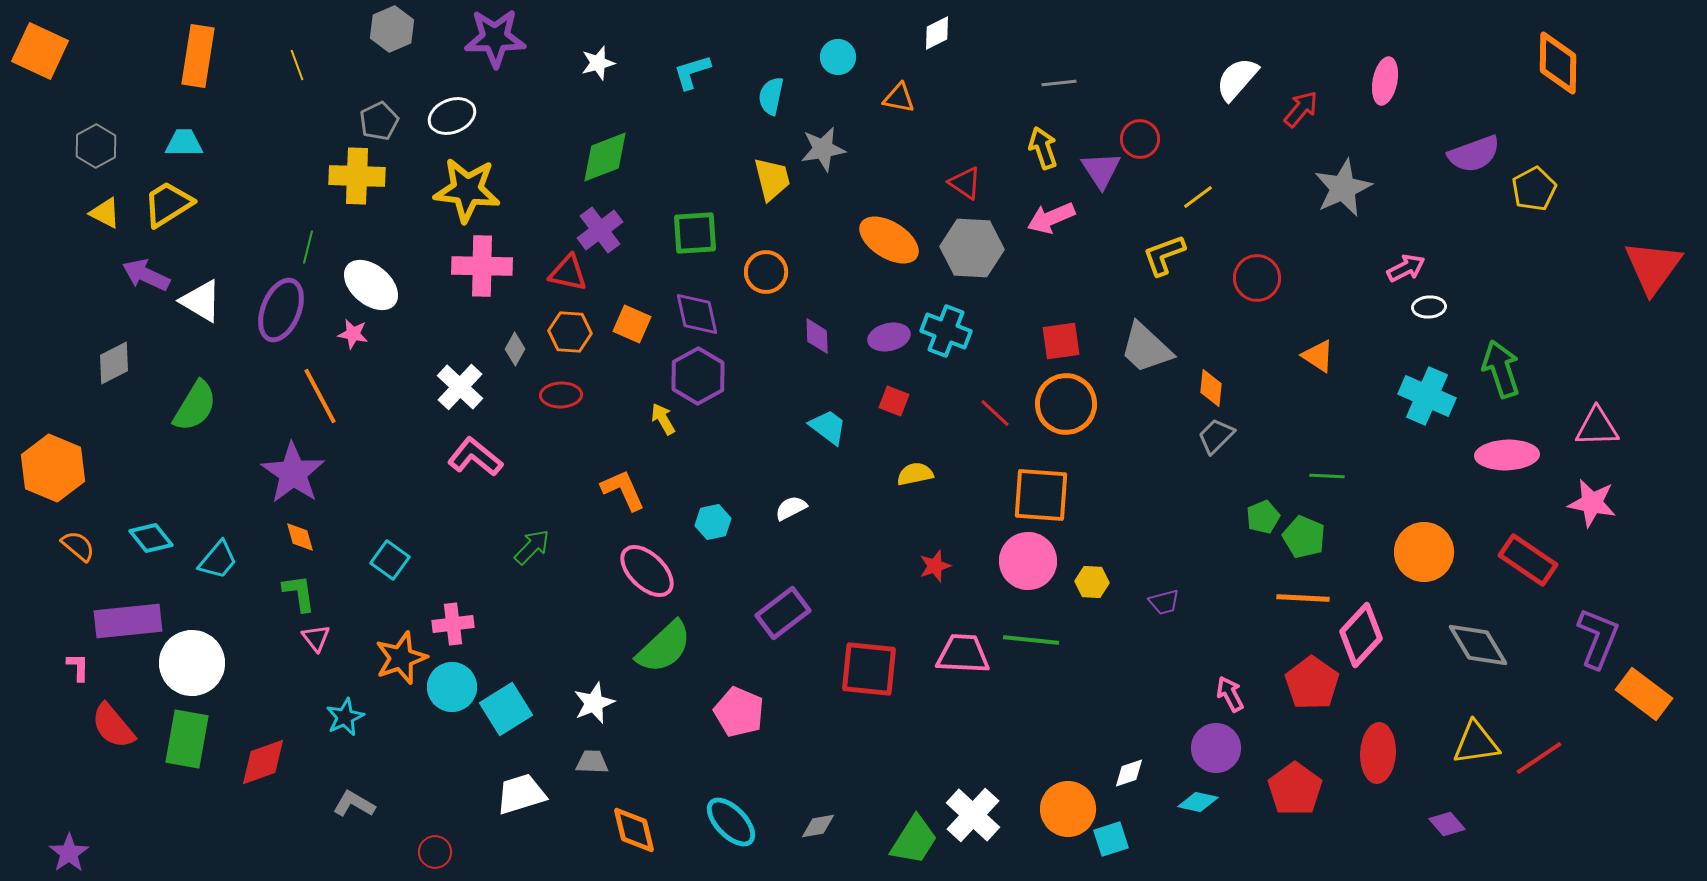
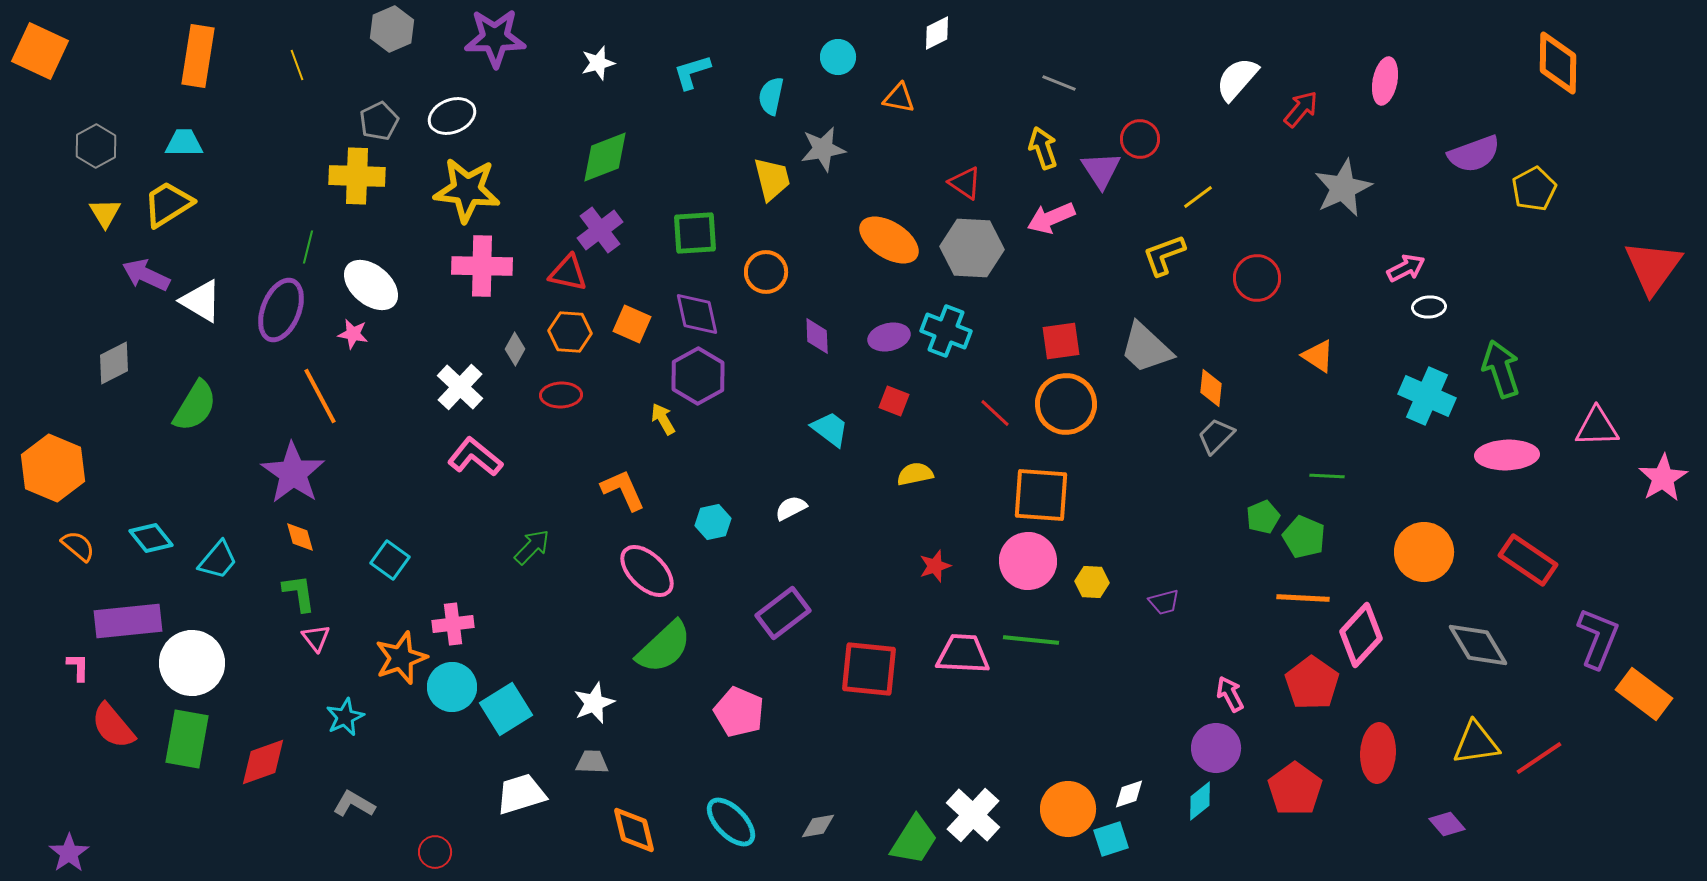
gray line at (1059, 83): rotated 28 degrees clockwise
yellow triangle at (105, 213): rotated 32 degrees clockwise
cyan trapezoid at (828, 427): moved 2 px right, 2 px down
pink star at (1592, 503): moved 71 px right, 25 px up; rotated 30 degrees clockwise
white diamond at (1129, 773): moved 21 px down
cyan diamond at (1198, 802): moved 2 px right, 1 px up; rotated 51 degrees counterclockwise
